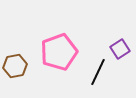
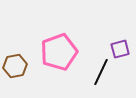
purple square: rotated 18 degrees clockwise
black line: moved 3 px right
